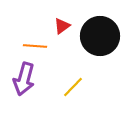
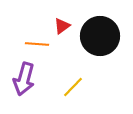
orange line: moved 2 px right, 2 px up
